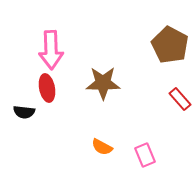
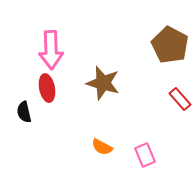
brown star: rotated 16 degrees clockwise
black semicircle: rotated 70 degrees clockwise
